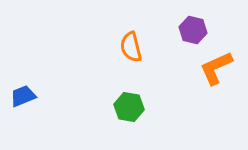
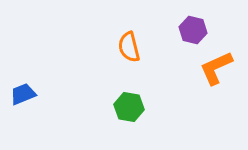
orange semicircle: moved 2 px left
blue trapezoid: moved 2 px up
